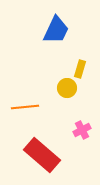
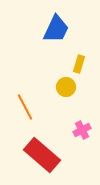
blue trapezoid: moved 1 px up
yellow rectangle: moved 1 px left, 5 px up
yellow circle: moved 1 px left, 1 px up
orange line: rotated 68 degrees clockwise
